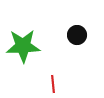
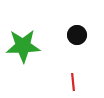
red line: moved 20 px right, 2 px up
